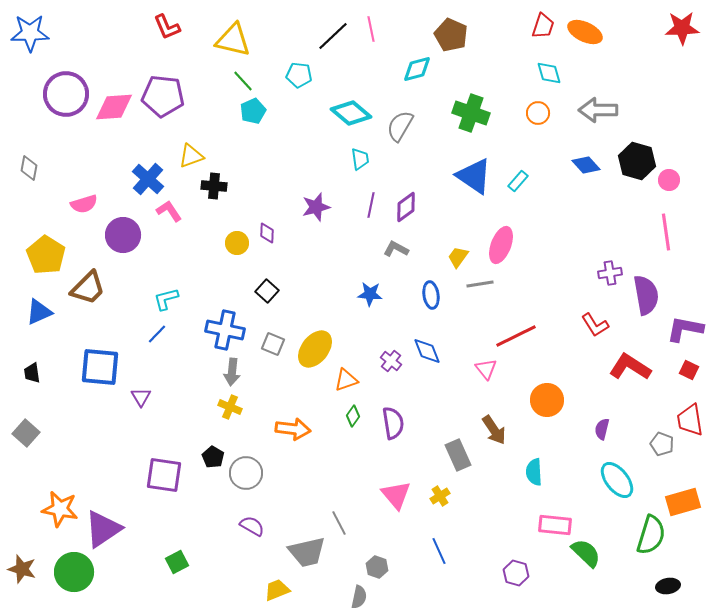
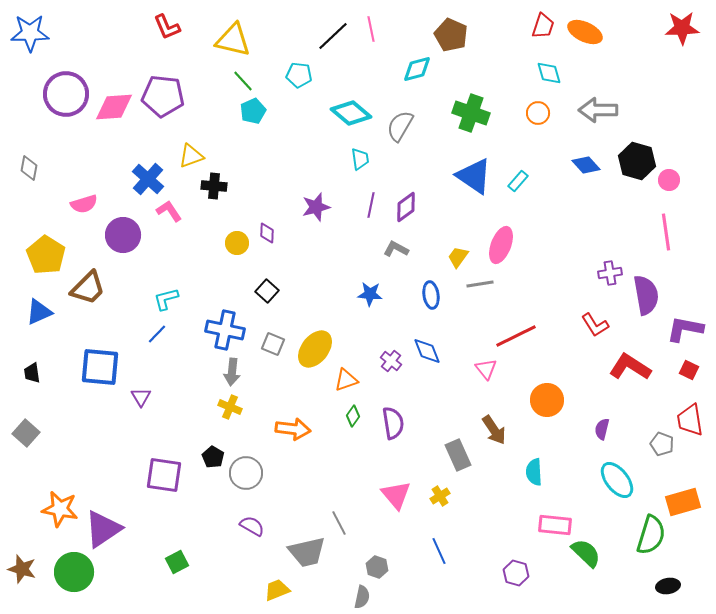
gray semicircle at (359, 597): moved 3 px right
